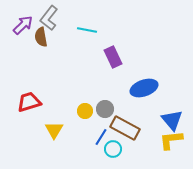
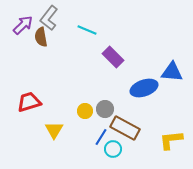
cyan line: rotated 12 degrees clockwise
purple rectangle: rotated 20 degrees counterclockwise
blue triangle: moved 48 px up; rotated 45 degrees counterclockwise
